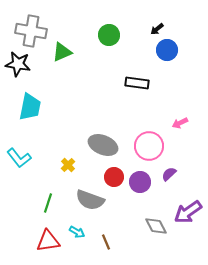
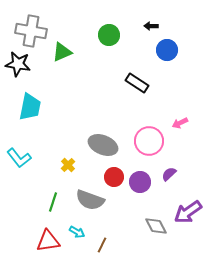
black arrow: moved 6 px left, 3 px up; rotated 40 degrees clockwise
black rectangle: rotated 25 degrees clockwise
pink circle: moved 5 px up
green line: moved 5 px right, 1 px up
brown line: moved 4 px left, 3 px down; rotated 49 degrees clockwise
